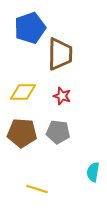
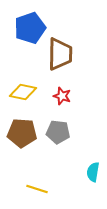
yellow diamond: rotated 12 degrees clockwise
